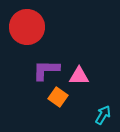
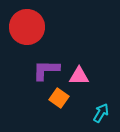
orange square: moved 1 px right, 1 px down
cyan arrow: moved 2 px left, 2 px up
